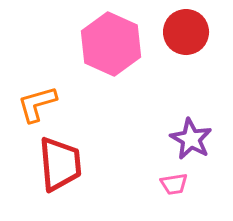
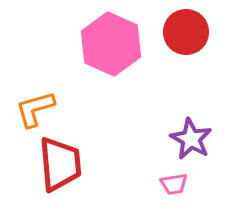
orange L-shape: moved 2 px left, 5 px down
